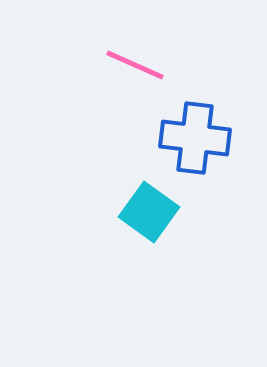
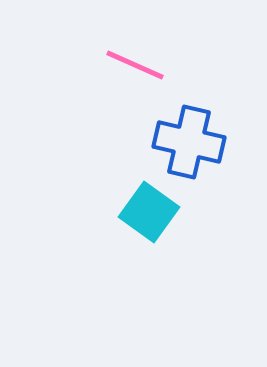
blue cross: moved 6 px left, 4 px down; rotated 6 degrees clockwise
